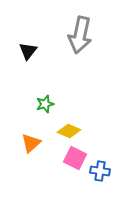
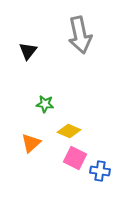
gray arrow: rotated 24 degrees counterclockwise
green star: rotated 24 degrees clockwise
